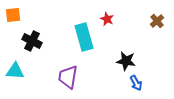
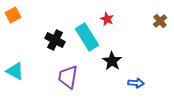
orange square: rotated 21 degrees counterclockwise
brown cross: moved 3 px right
cyan rectangle: moved 3 px right; rotated 16 degrees counterclockwise
black cross: moved 23 px right, 1 px up
black star: moved 14 px left; rotated 24 degrees clockwise
cyan triangle: rotated 24 degrees clockwise
blue arrow: rotated 56 degrees counterclockwise
